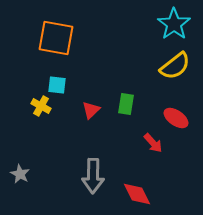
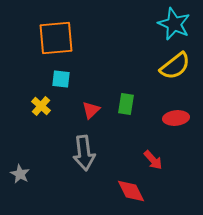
cyan star: rotated 12 degrees counterclockwise
orange square: rotated 15 degrees counterclockwise
cyan square: moved 4 px right, 6 px up
yellow cross: rotated 12 degrees clockwise
red ellipse: rotated 40 degrees counterclockwise
red arrow: moved 17 px down
gray arrow: moved 9 px left, 23 px up; rotated 8 degrees counterclockwise
red diamond: moved 6 px left, 3 px up
